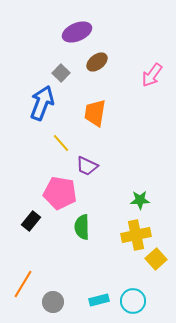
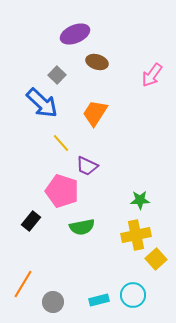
purple ellipse: moved 2 px left, 2 px down
brown ellipse: rotated 55 degrees clockwise
gray square: moved 4 px left, 2 px down
blue arrow: rotated 112 degrees clockwise
orange trapezoid: rotated 24 degrees clockwise
pink pentagon: moved 2 px right, 2 px up; rotated 8 degrees clockwise
green semicircle: rotated 100 degrees counterclockwise
cyan circle: moved 6 px up
